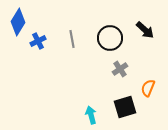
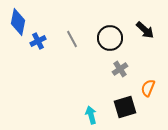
blue diamond: rotated 20 degrees counterclockwise
gray line: rotated 18 degrees counterclockwise
